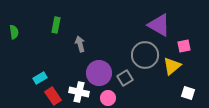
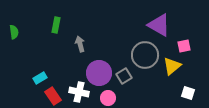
gray square: moved 1 px left, 2 px up
